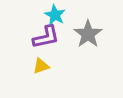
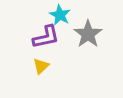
cyan star: moved 5 px right
yellow triangle: rotated 24 degrees counterclockwise
